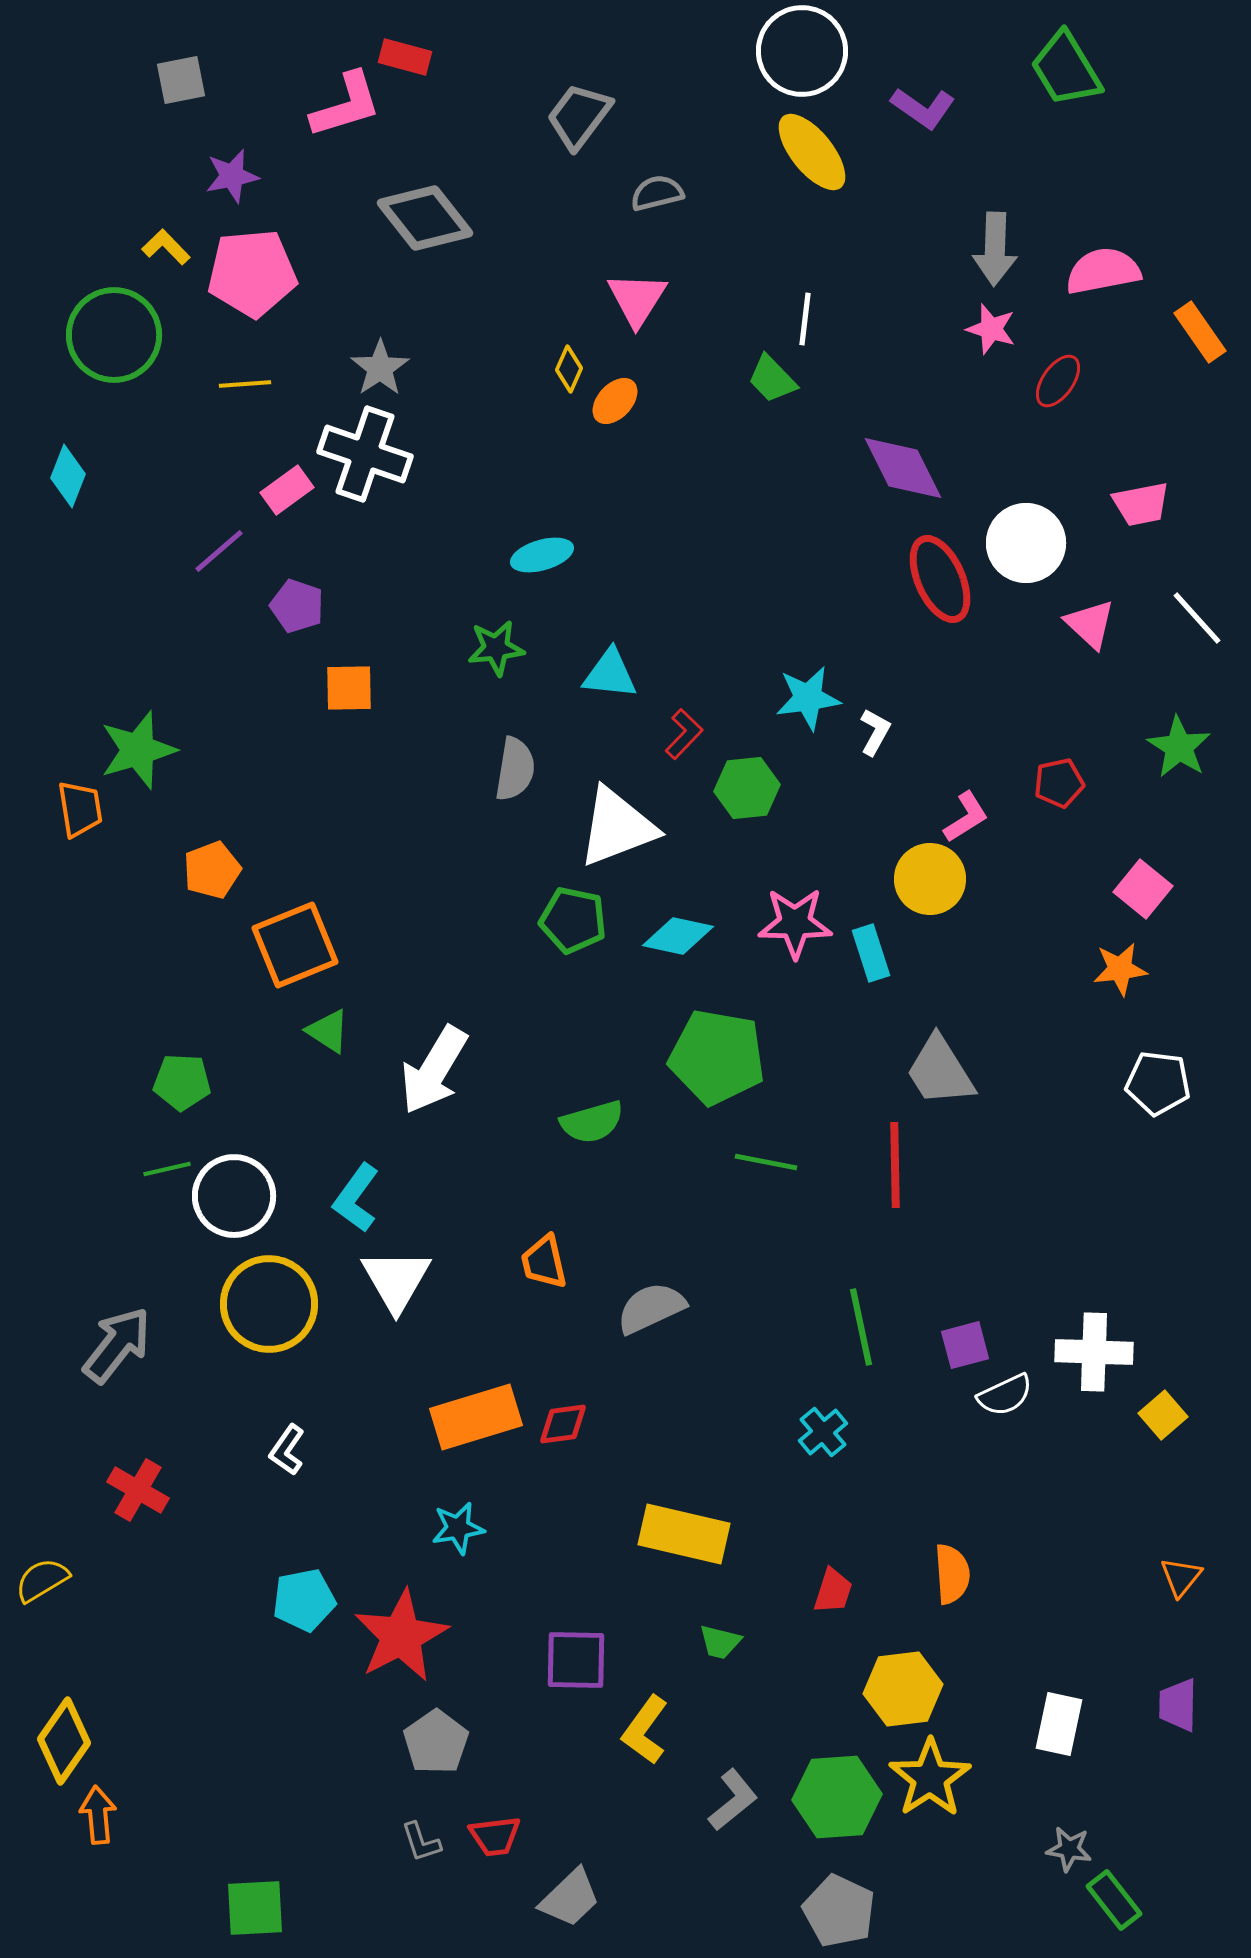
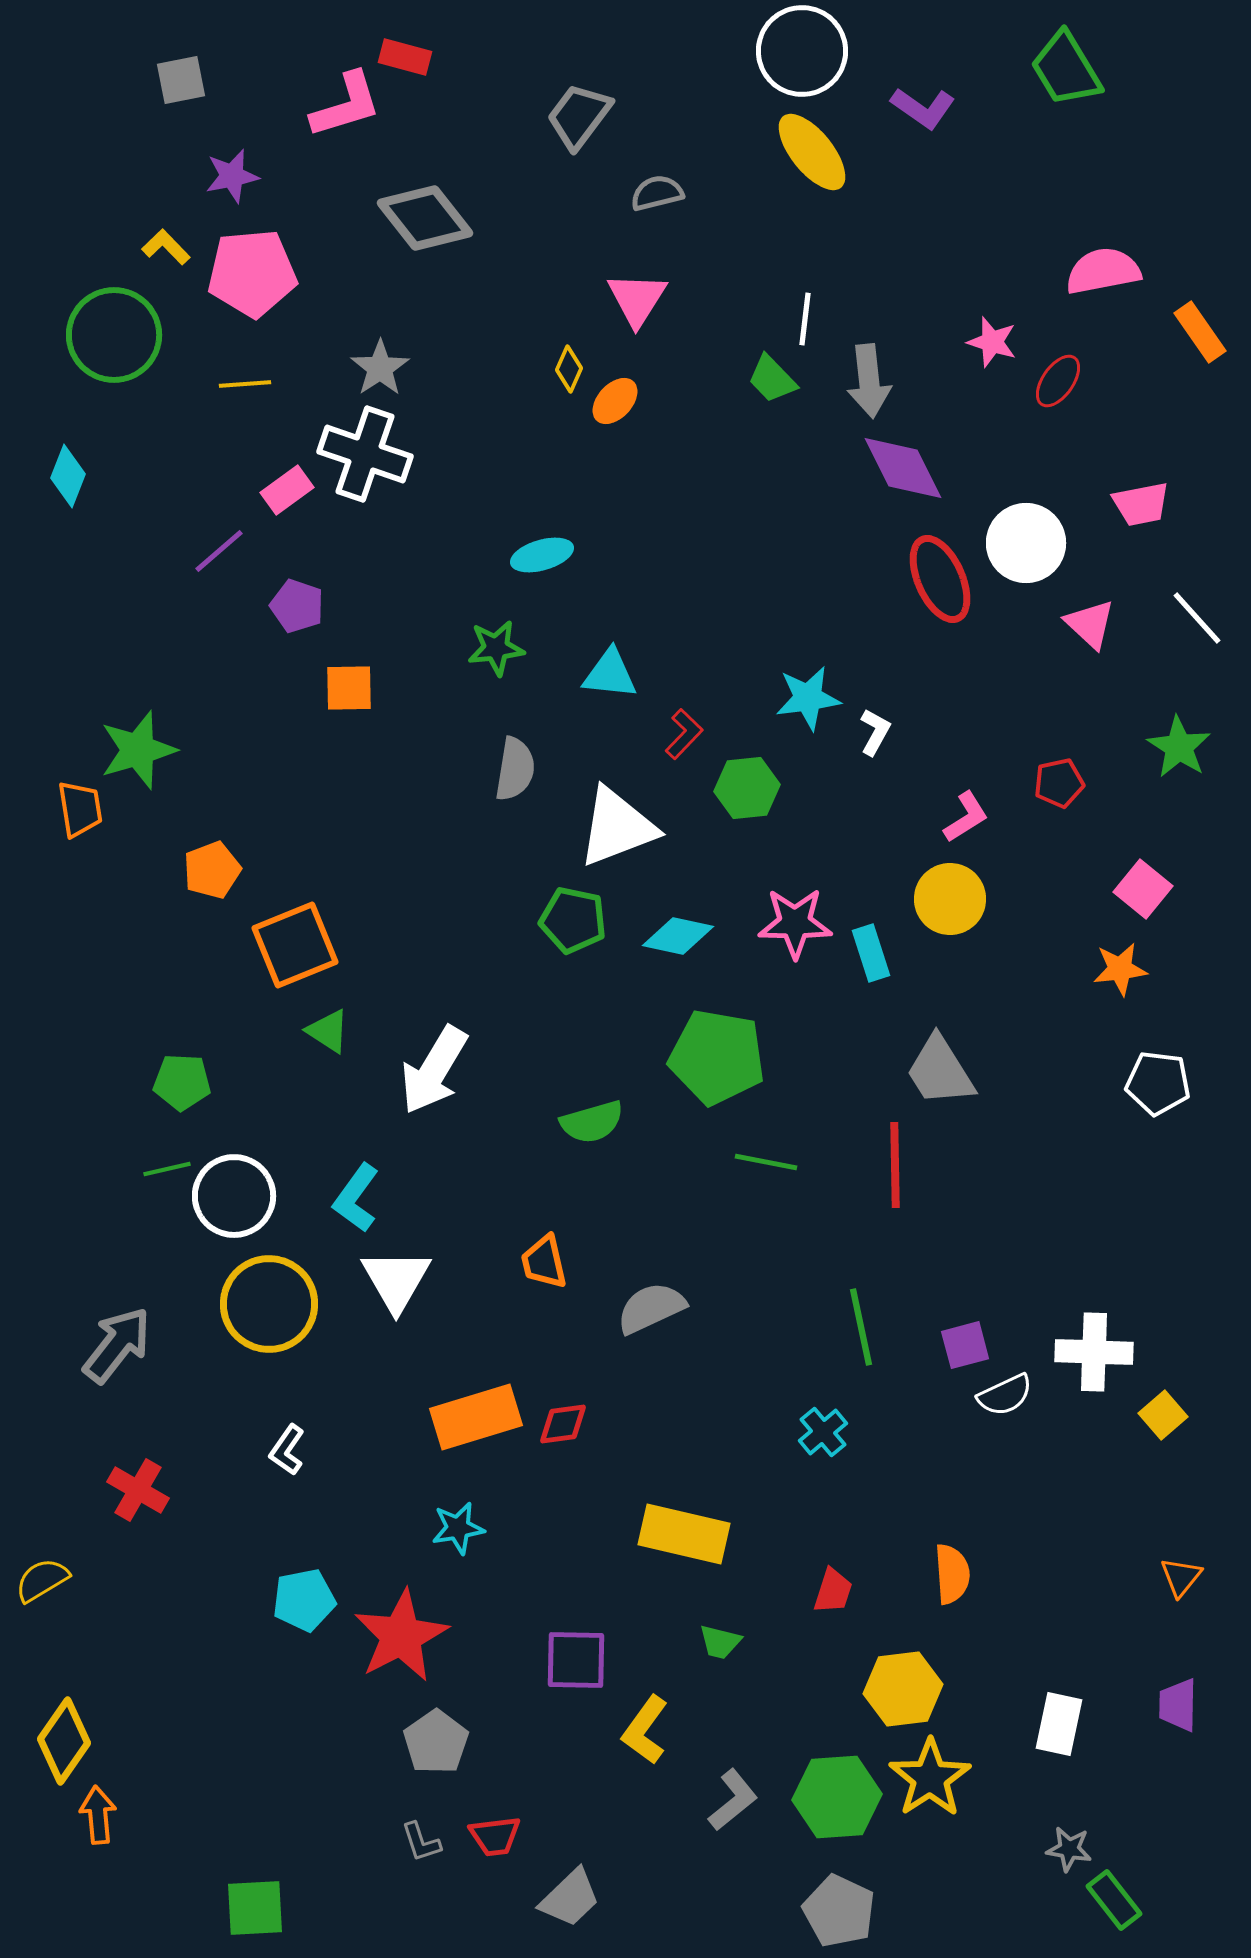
gray arrow at (995, 249): moved 126 px left, 132 px down; rotated 8 degrees counterclockwise
pink star at (991, 329): moved 1 px right, 13 px down
yellow circle at (930, 879): moved 20 px right, 20 px down
